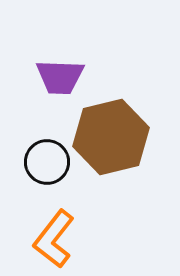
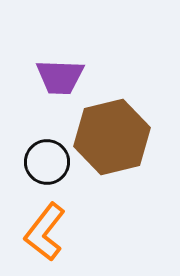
brown hexagon: moved 1 px right
orange L-shape: moved 9 px left, 7 px up
